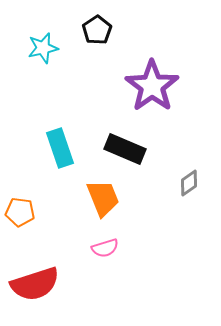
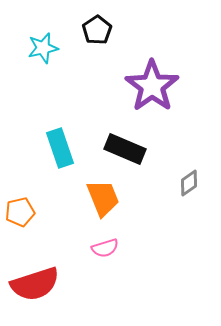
orange pentagon: rotated 20 degrees counterclockwise
